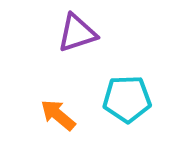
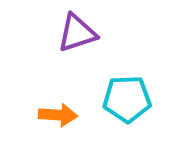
orange arrow: rotated 144 degrees clockwise
